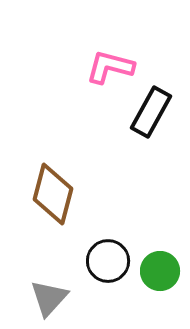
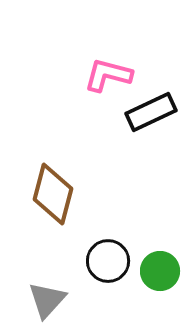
pink L-shape: moved 2 px left, 8 px down
black rectangle: rotated 36 degrees clockwise
gray triangle: moved 2 px left, 2 px down
